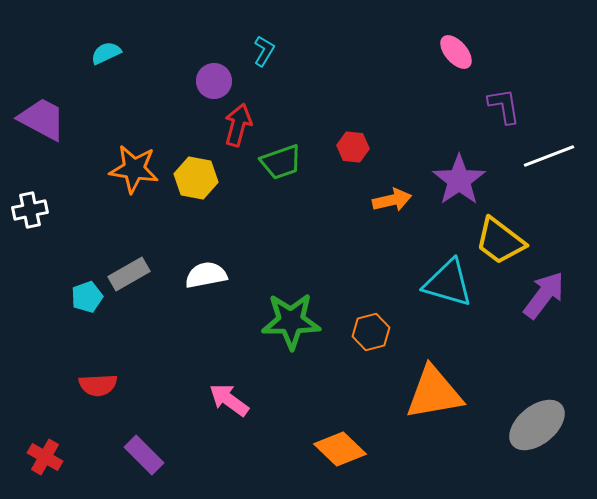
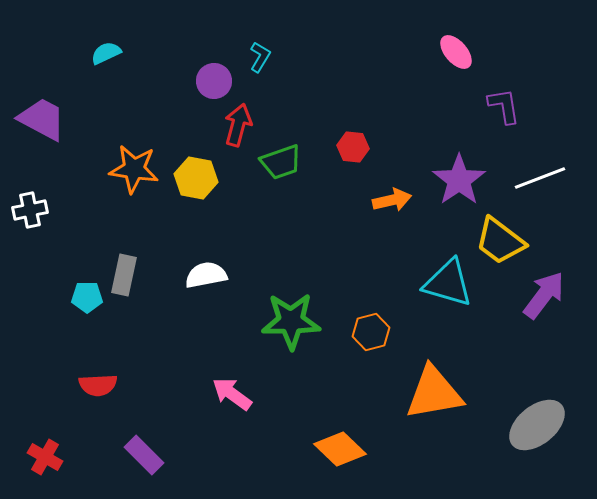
cyan L-shape: moved 4 px left, 6 px down
white line: moved 9 px left, 22 px down
gray rectangle: moved 5 px left, 1 px down; rotated 48 degrees counterclockwise
cyan pentagon: rotated 20 degrees clockwise
pink arrow: moved 3 px right, 6 px up
